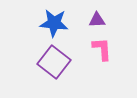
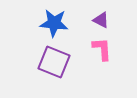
purple triangle: moved 4 px right; rotated 30 degrees clockwise
purple square: rotated 16 degrees counterclockwise
